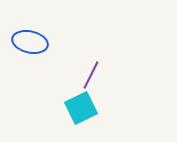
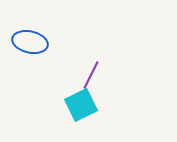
cyan square: moved 3 px up
